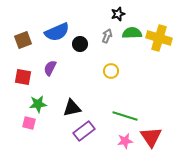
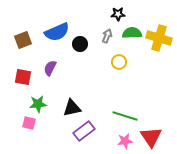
black star: rotated 16 degrees clockwise
yellow circle: moved 8 px right, 9 px up
